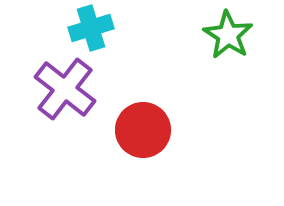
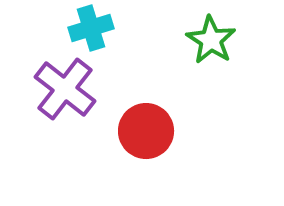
green star: moved 17 px left, 5 px down
red circle: moved 3 px right, 1 px down
